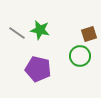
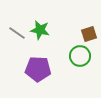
purple pentagon: rotated 10 degrees counterclockwise
